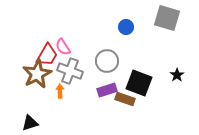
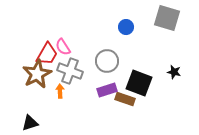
red trapezoid: moved 1 px up
black star: moved 3 px left, 3 px up; rotated 24 degrees counterclockwise
